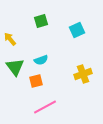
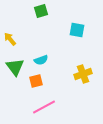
green square: moved 10 px up
cyan square: rotated 35 degrees clockwise
pink line: moved 1 px left
